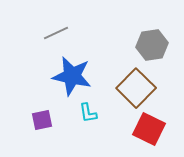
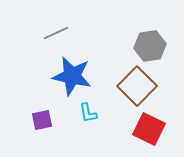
gray hexagon: moved 2 px left, 1 px down
brown square: moved 1 px right, 2 px up
